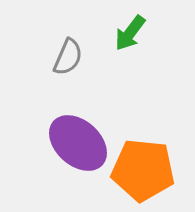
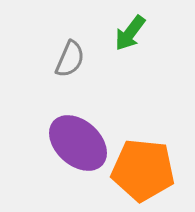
gray semicircle: moved 2 px right, 2 px down
